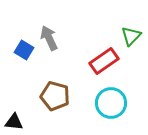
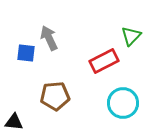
blue square: moved 2 px right, 3 px down; rotated 24 degrees counterclockwise
red rectangle: rotated 8 degrees clockwise
brown pentagon: rotated 20 degrees counterclockwise
cyan circle: moved 12 px right
